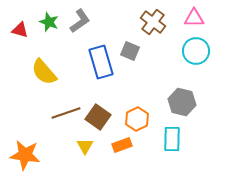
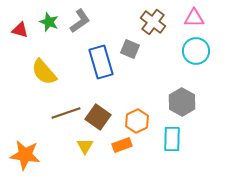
gray square: moved 2 px up
gray hexagon: rotated 16 degrees clockwise
orange hexagon: moved 2 px down
